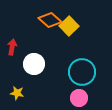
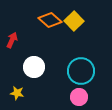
yellow square: moved 5 px right, 5 px up
red arrow: moved 7 px up; rotated 14 degrees clockwise
white circle: moved 3 px down
cyan circle: moved 1 px left, 1 px up
pink circle: moved 1 px up
